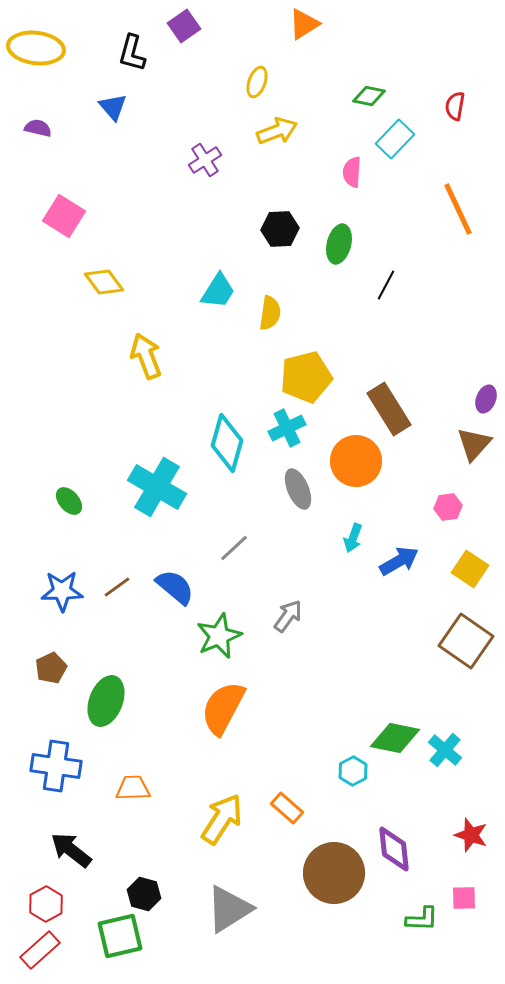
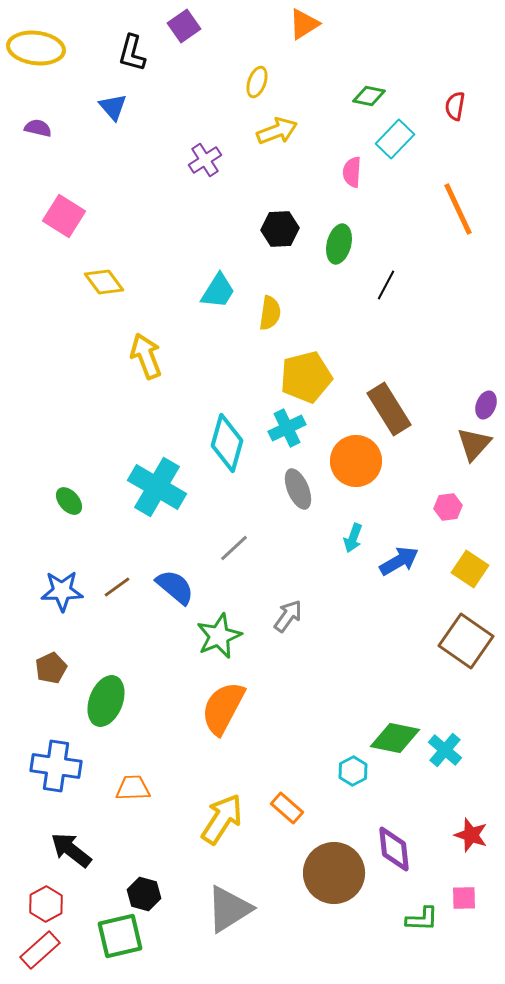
purple ellipse at (486, 399): moved 6 px down
